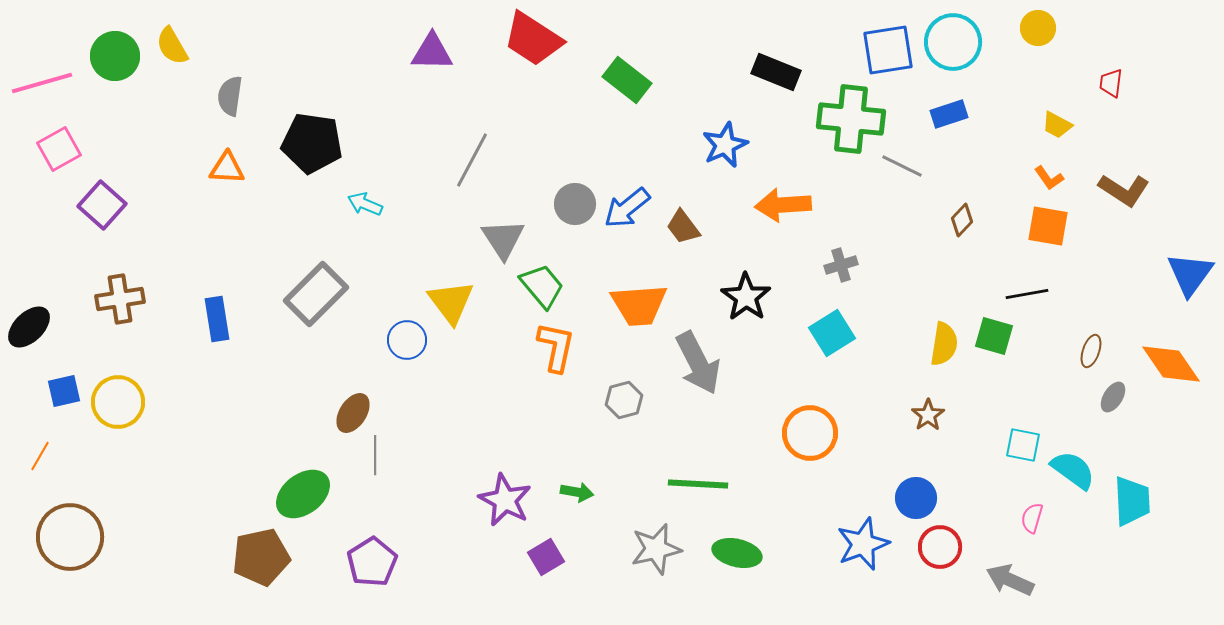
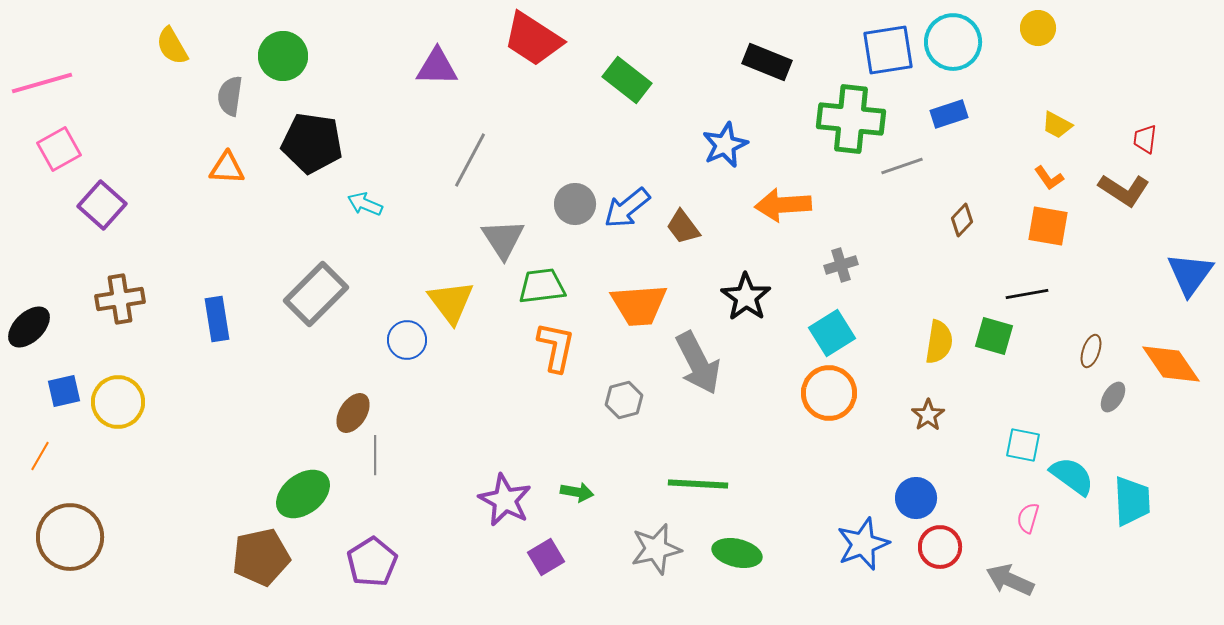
purple triangle at (432, 52): moved 5 px right, 15 px down
green circle at (115, 56): moved 168 px right
black rectangle at (776, 72): moved 9 px left, 10 px up
red trapezoid at (1111, 83): moved 34 px right, 56 px down
gray line at (472, 160): moved 2 px left
gray line at (902, 166): rotated 45 degrees counterclockwise
green trapezoid at (542, 286): rotated 57 degrees counterclockwise
yellow semicircle at (944, 344): moved 5 px left, 2 px up
orange circle at (810, 433): moved 19 px right, 40 px up
cyan semicircle at (1073, 470): moved 1 px left, 6 px down
pink semicircle at (1032, 518): moved 4 px left
